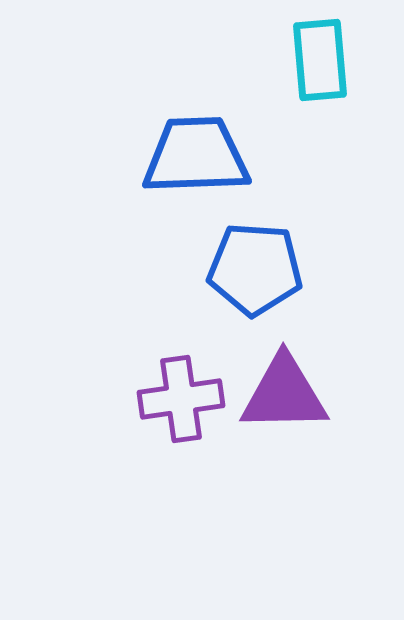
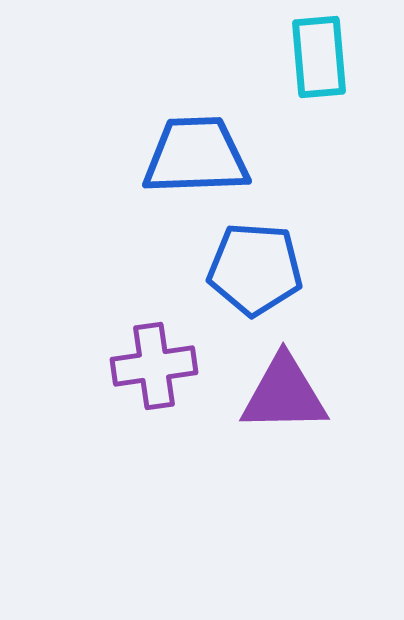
cyan rectangle: moved 1 px left, 3 px up
purple cross: moved 27 px left, 33 px up
